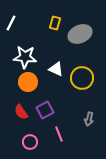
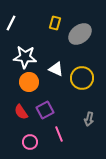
gray ellipse: rotated 15 degrees counterclockwise
orange circle: moved 1 px right
